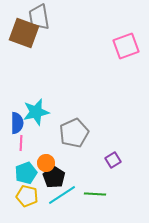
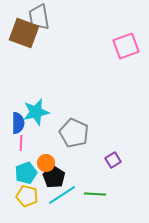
blue semicircle: moved 1 px right
gray pentagon: rotated 24 degrees counterclockwise
